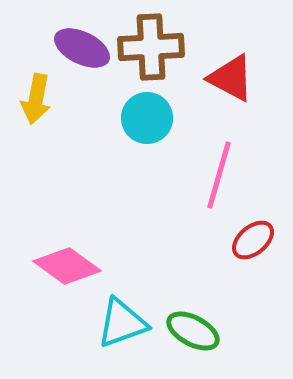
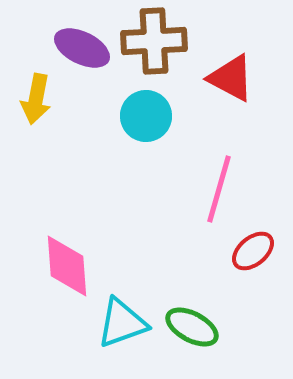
brown cross: moved 3 px right, 6 px up
cyan circle: moved 1 px left, 2 px up
pink line: moved 14 px down
red ellipse: moved 11 px down
pink diamond: rotated 50 degrees clockwise
green ellipse: moved 1 px left, 4 px up
